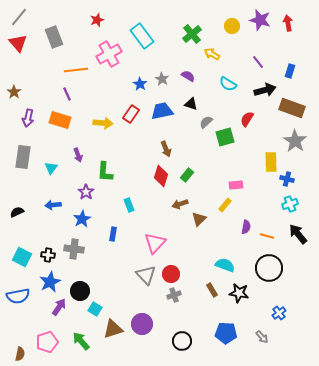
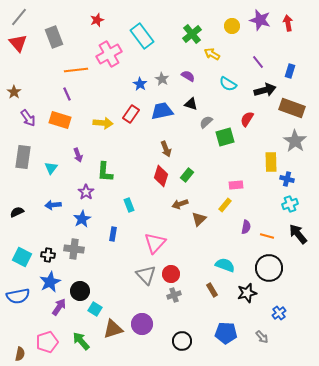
purple arrow at (28, 118): rotated 48 degrees counterclockwise
black star at (239, 293): moved 8 px right; rotated 24 degrees counterclockwise
